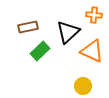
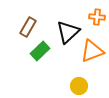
orange cross: moved 3 px right, 2 px down
brown rectangle: rotated 48 degrees counterclockwise
orange triangle: rotated 45 degrees counterclockwise
yellow circle: moved 4 px left
